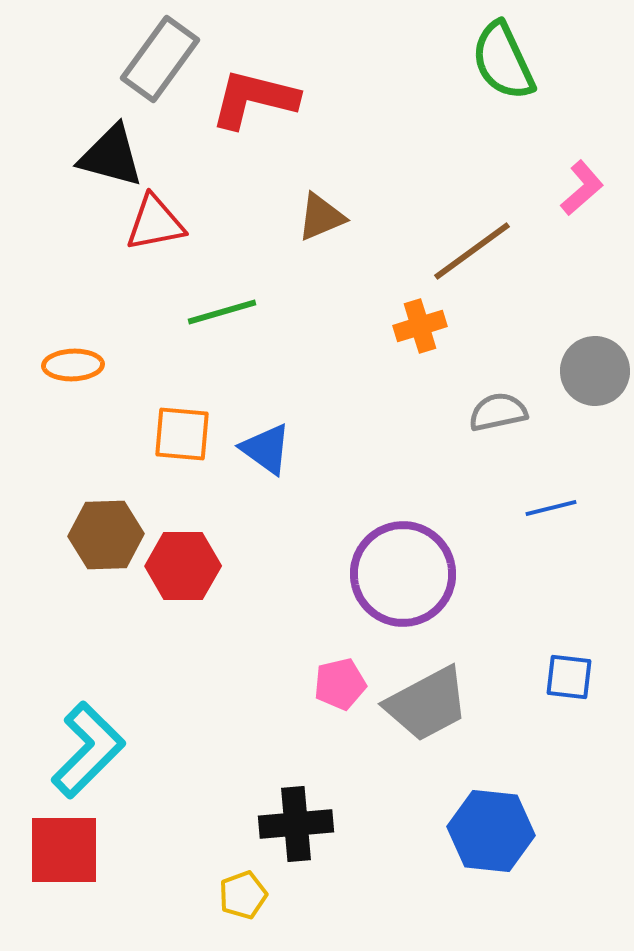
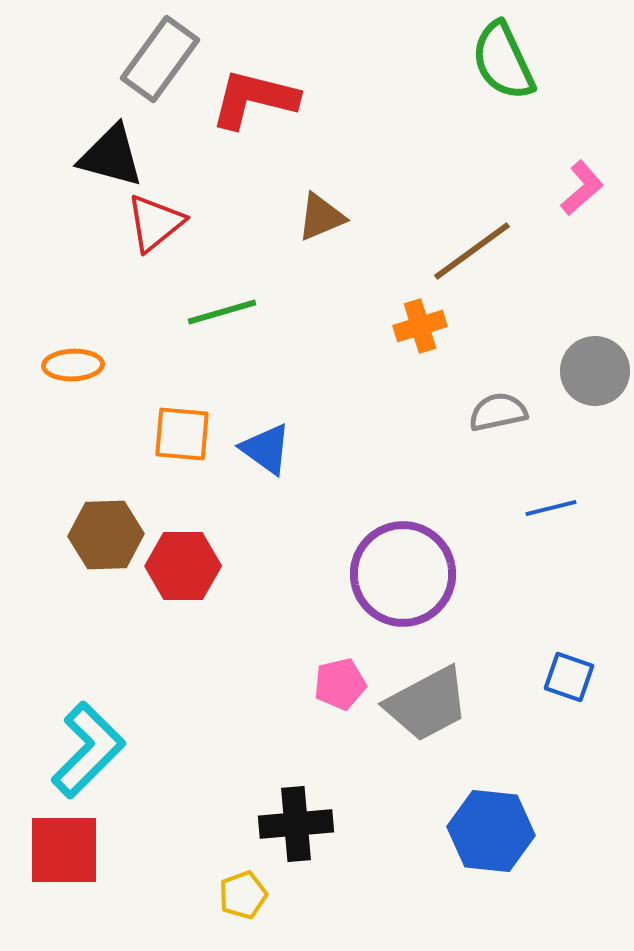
red triangle: rotated 28 degrees counterclockwise
blue square: rotated 12 degrees clockwise
